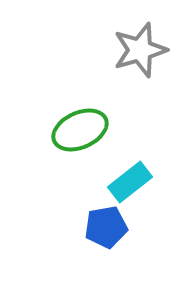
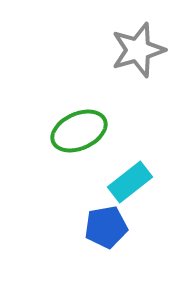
gray star: moved 2 px left
green ellipse: moved 1 px left, 1 px down
